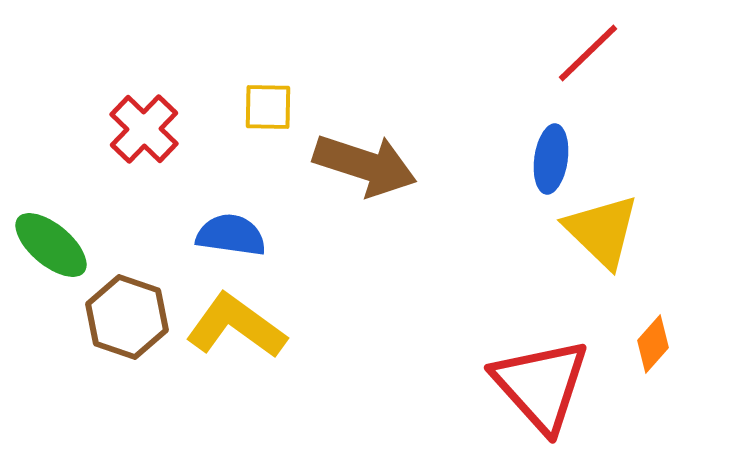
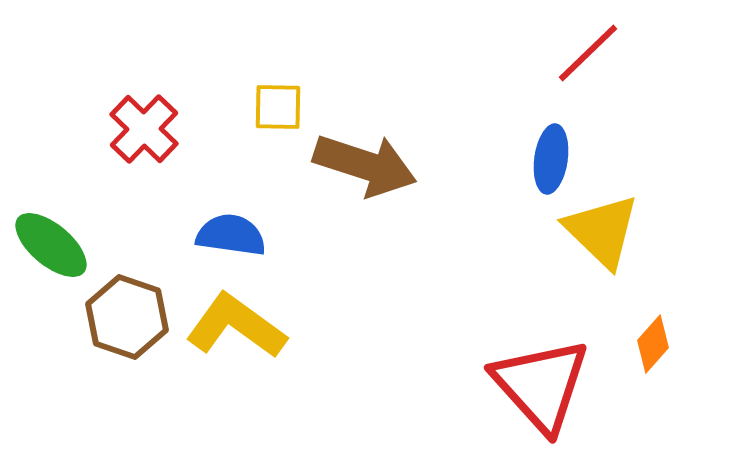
yellow square: moved 10 px right
